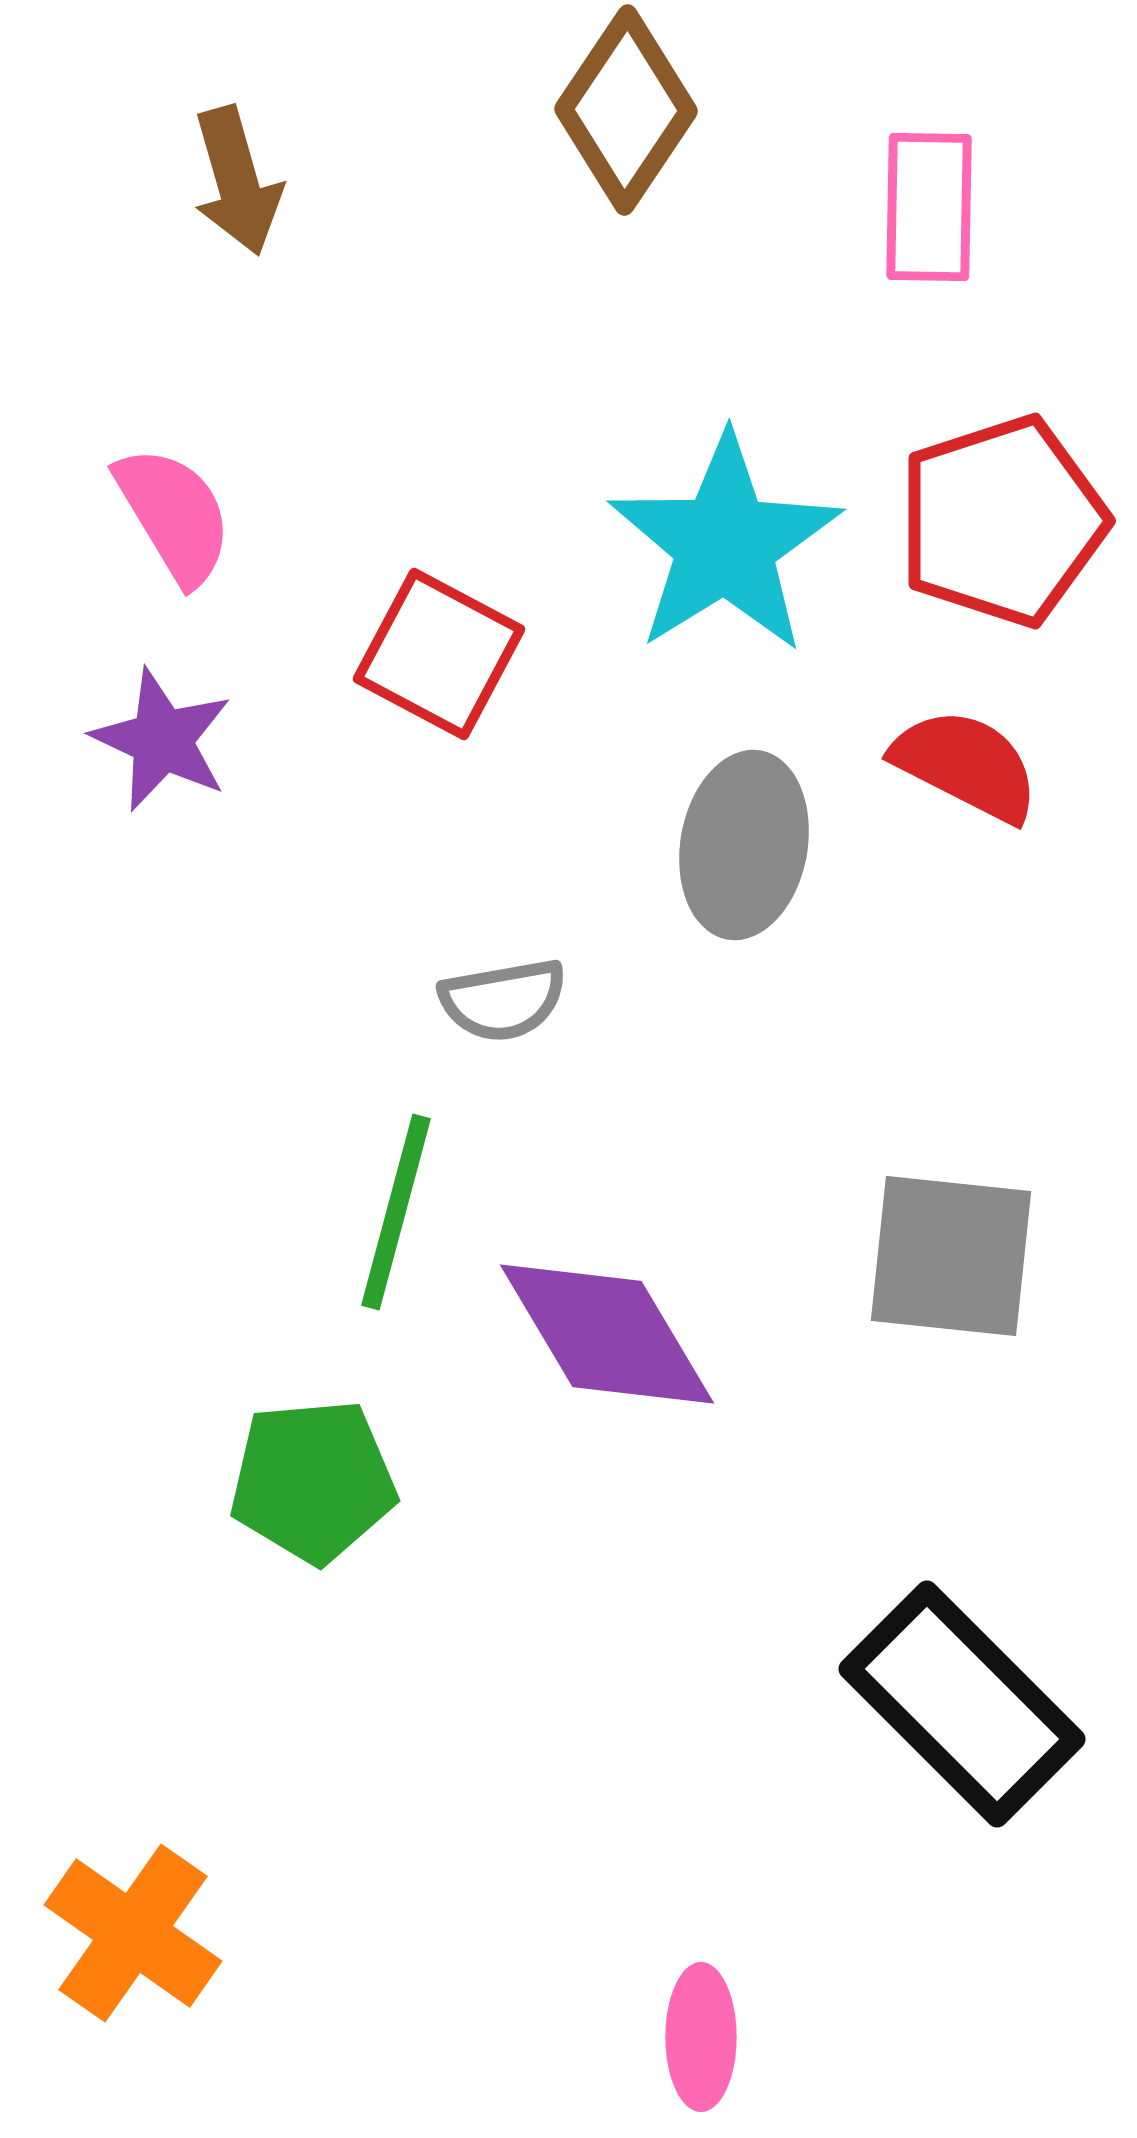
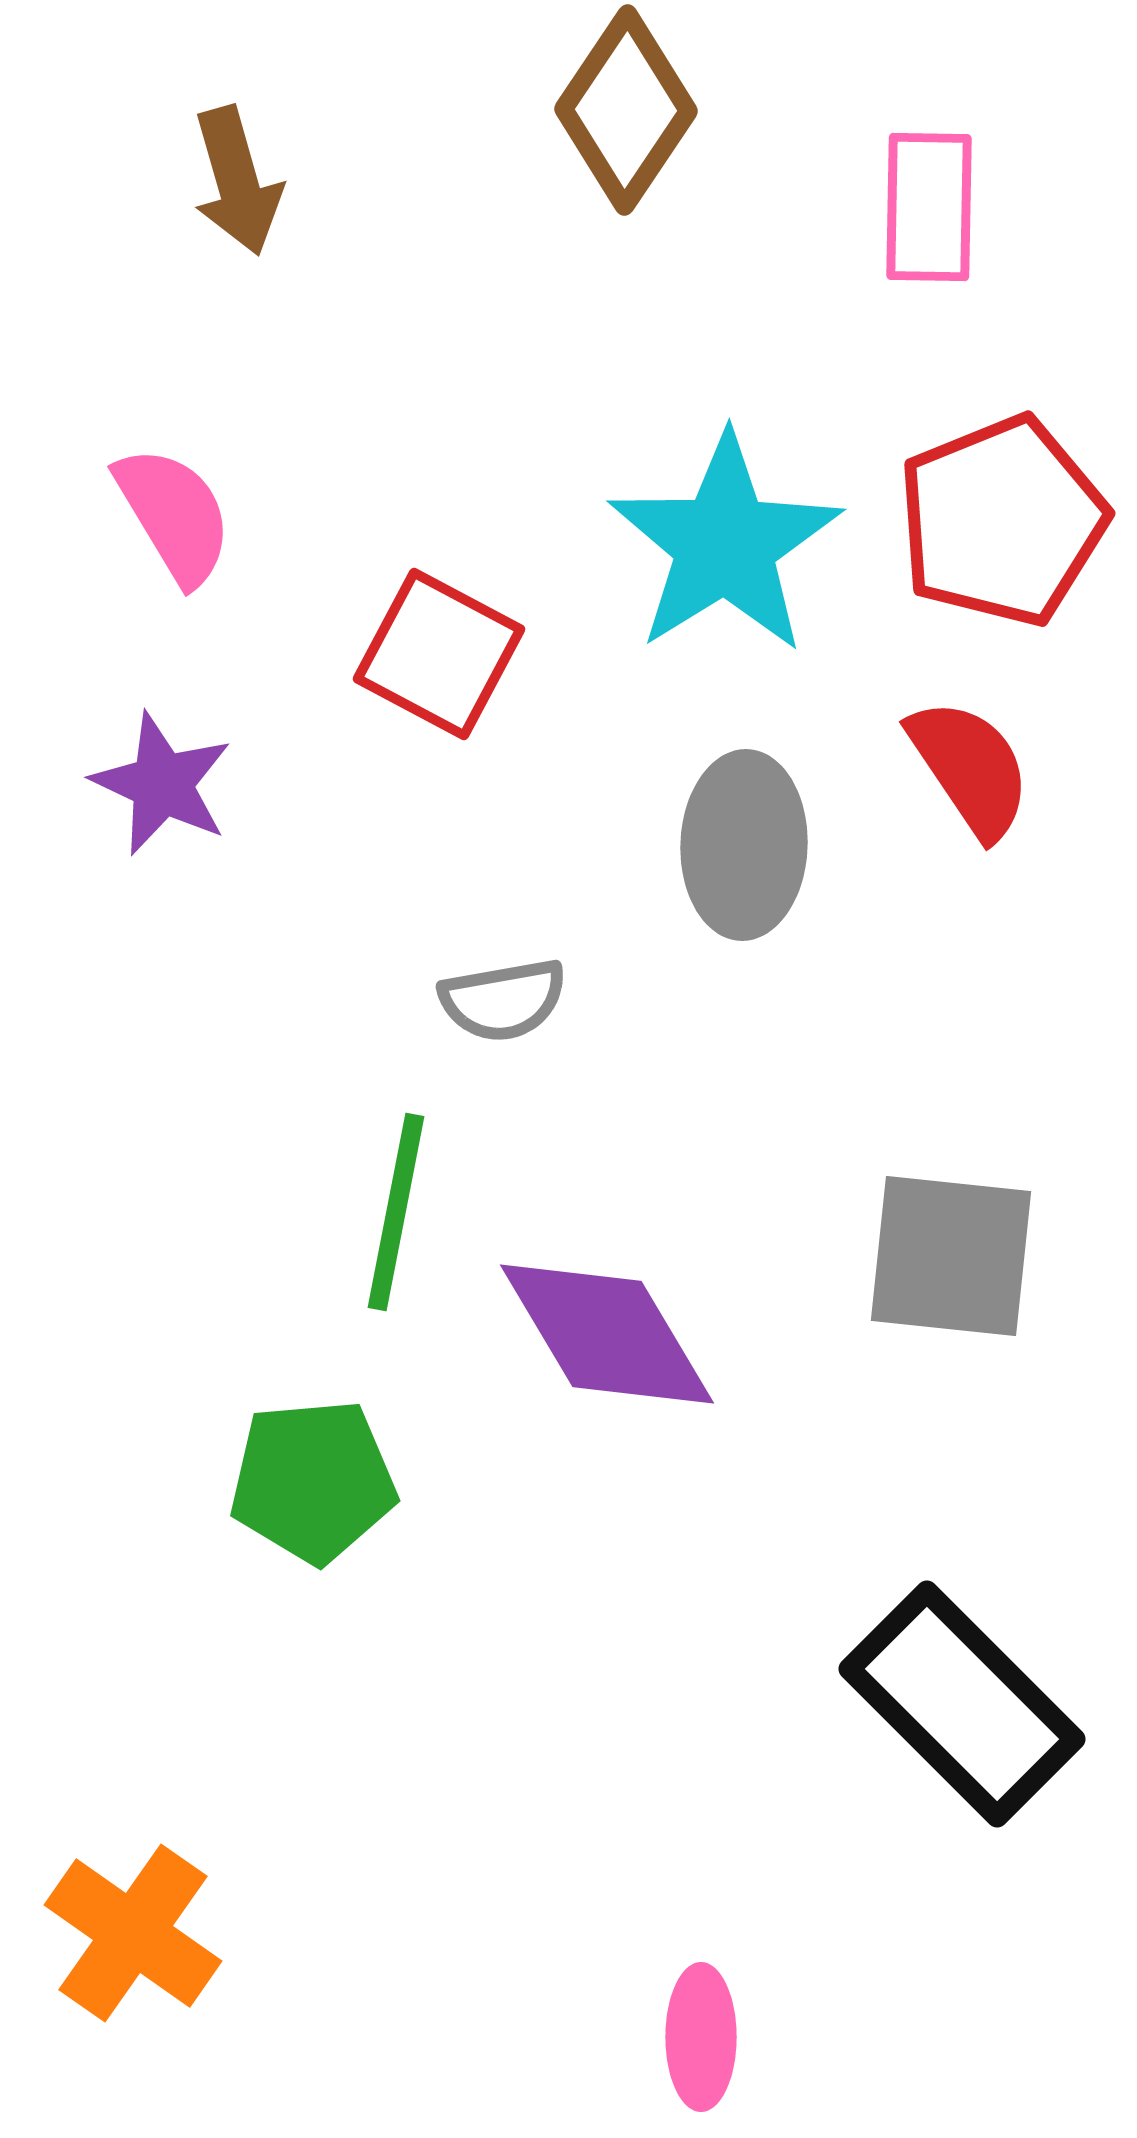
red pentagon: rotated 4 degrees counterclockwise
purple star: moved 44 px down
red semicircle: moved 4 px right, 3 px down; rotated 29 degrees clockwise
gray ellipse: rotated 8 degrees counterclockwise
green line: rotated 4 degrees counterclockwise
